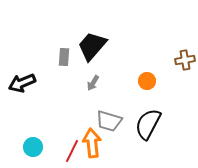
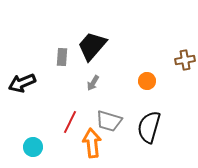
gray rectangle: moved 2 px left
black semicircle: moved 1 px right, 3 px down; rotated 12 degrees counterclockwise
red line: moved 2 px left, 29 px up
